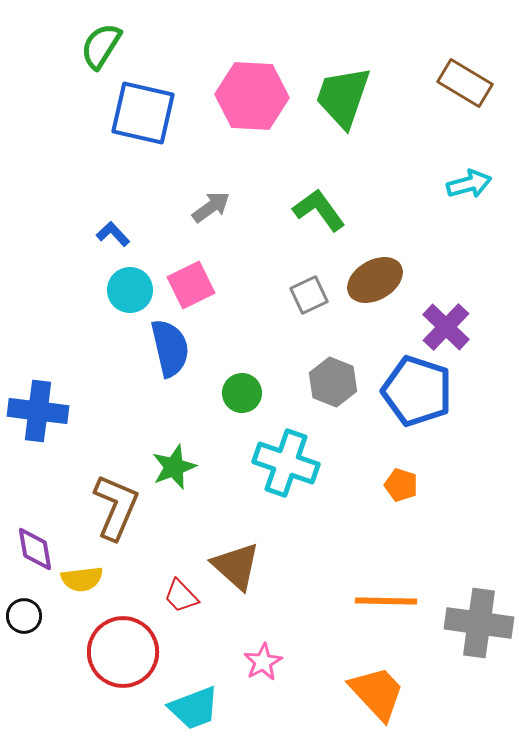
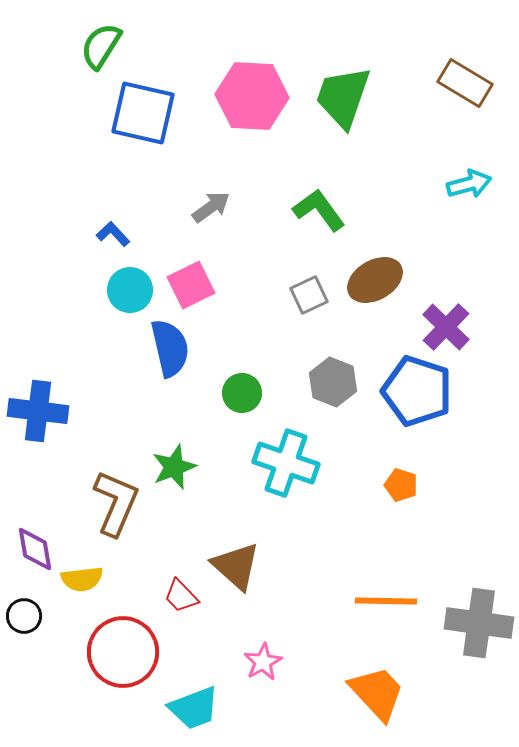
brown L-shape: moved 4 px up
